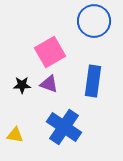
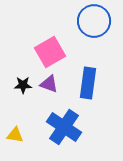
blue rectangle: moved 5 px left, 2 px down
black star: moved 1 px right
